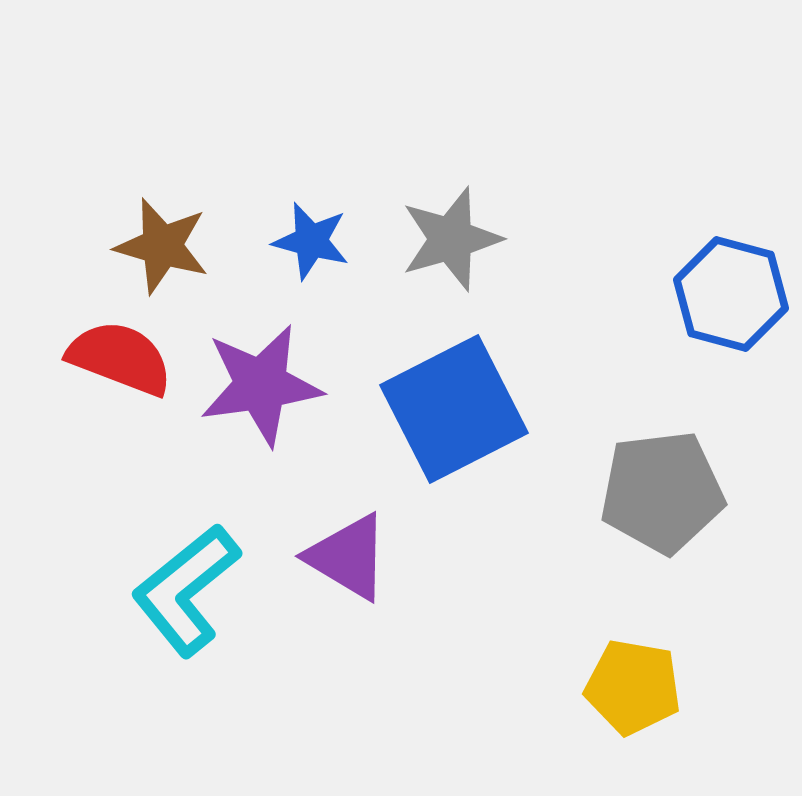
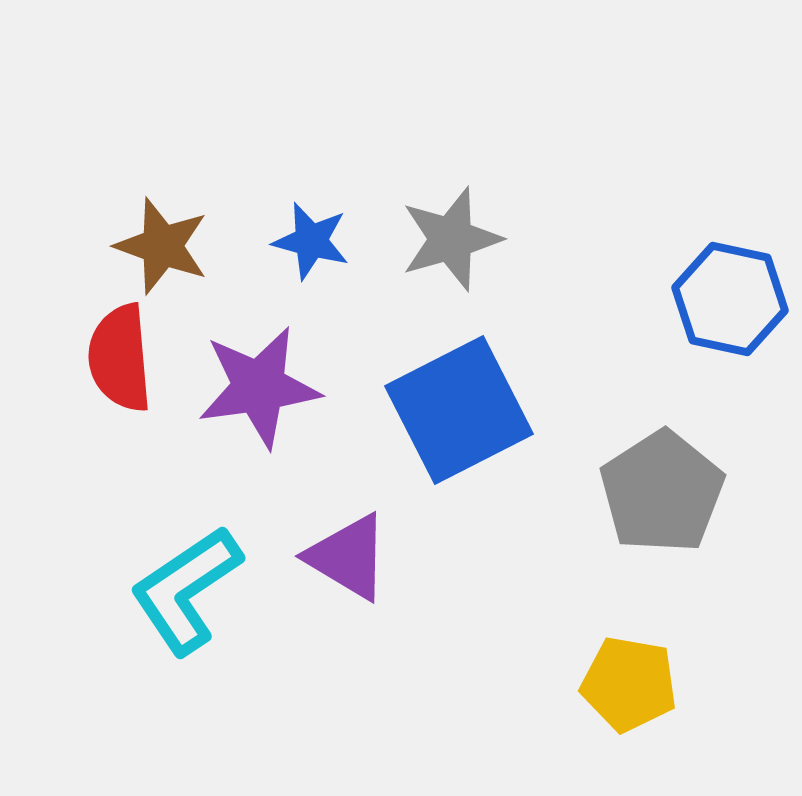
brown star: rotated 4 degrees clockwise
blue hexagon: moved 1 px left, 5 px down; rotated 3 degrees counterclockwise
red semicircle: rotated 116 degrees counterclockwise
purple star: moved 2 px left, 2 px down
blue square: moved 5 px right, 1 px down
gray pentagon: rotated 26 degrees counterclockwise
cyan L-shape: rotated 5 degrees clockwise
yellow pentagon: moved 4 px left, 3 px up
